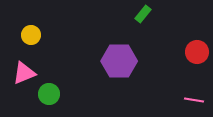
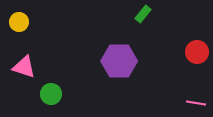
yellow circle: moved 12 px left, 13 px up
pink triangle: moved 6 px up; rotated 40 degrees clockwise
green circle: moved 2 px right
pink line: moved 2 px right, 3 px down
